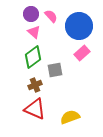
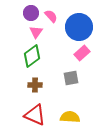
purple circle: moved 1 px up
blue circle: moved 1 px down
pink triangle: moved 2 px right; rotated 24 degrees clockwise
green diamond: moved 1 px left, 1 px up
gray square: moved 16 px right, 8 px down
brown cross: rotated 24 degrees clockwise
red triangle: moved 6 px down
yellow semicircle: rotated 24 degrees clockwise
